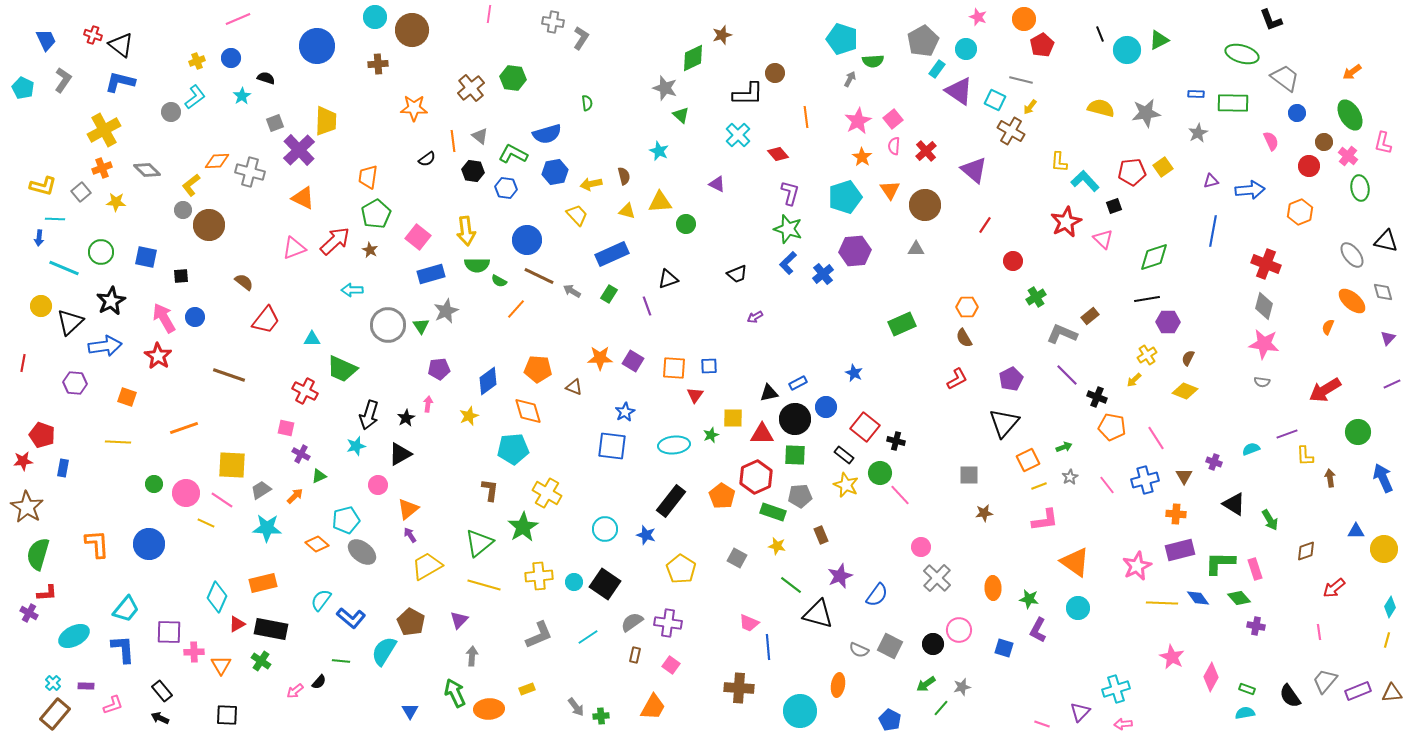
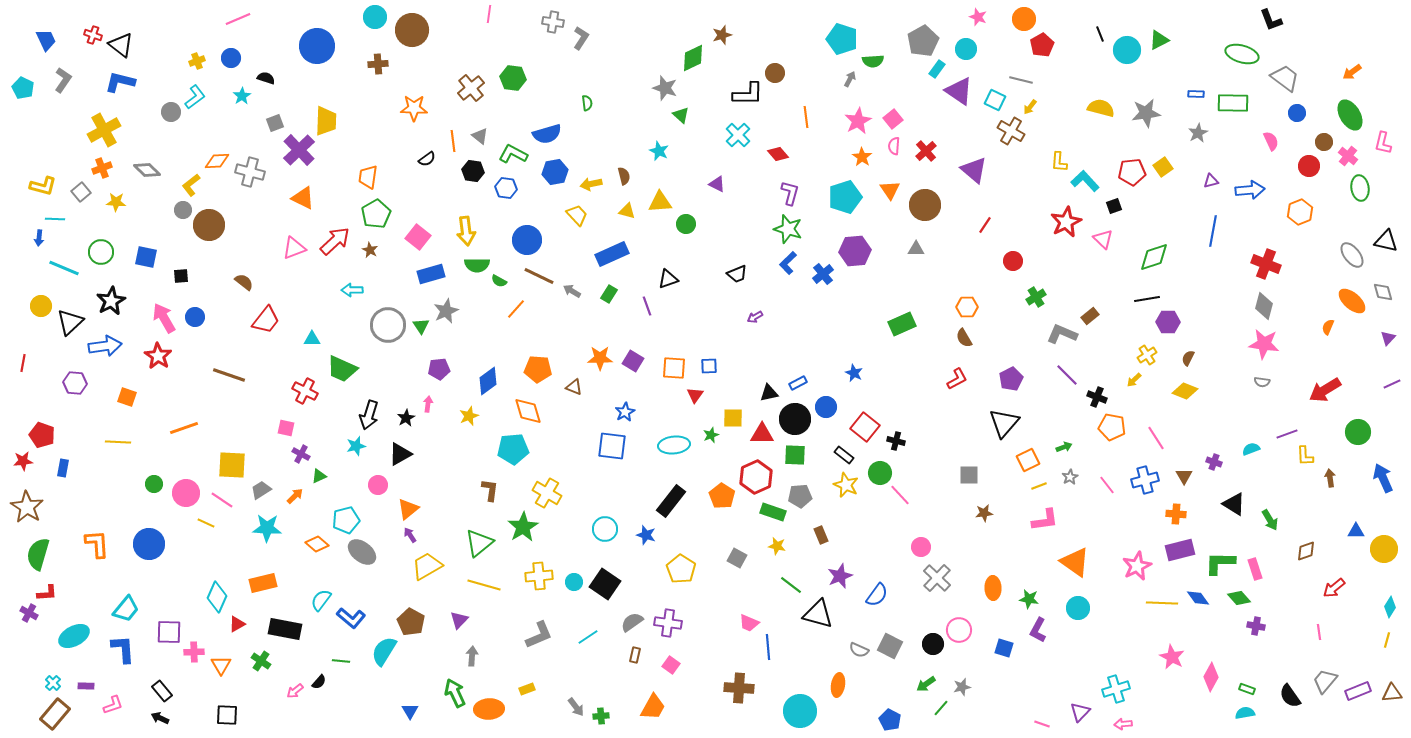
black rectangle at (271, 629): moved 14 px right
